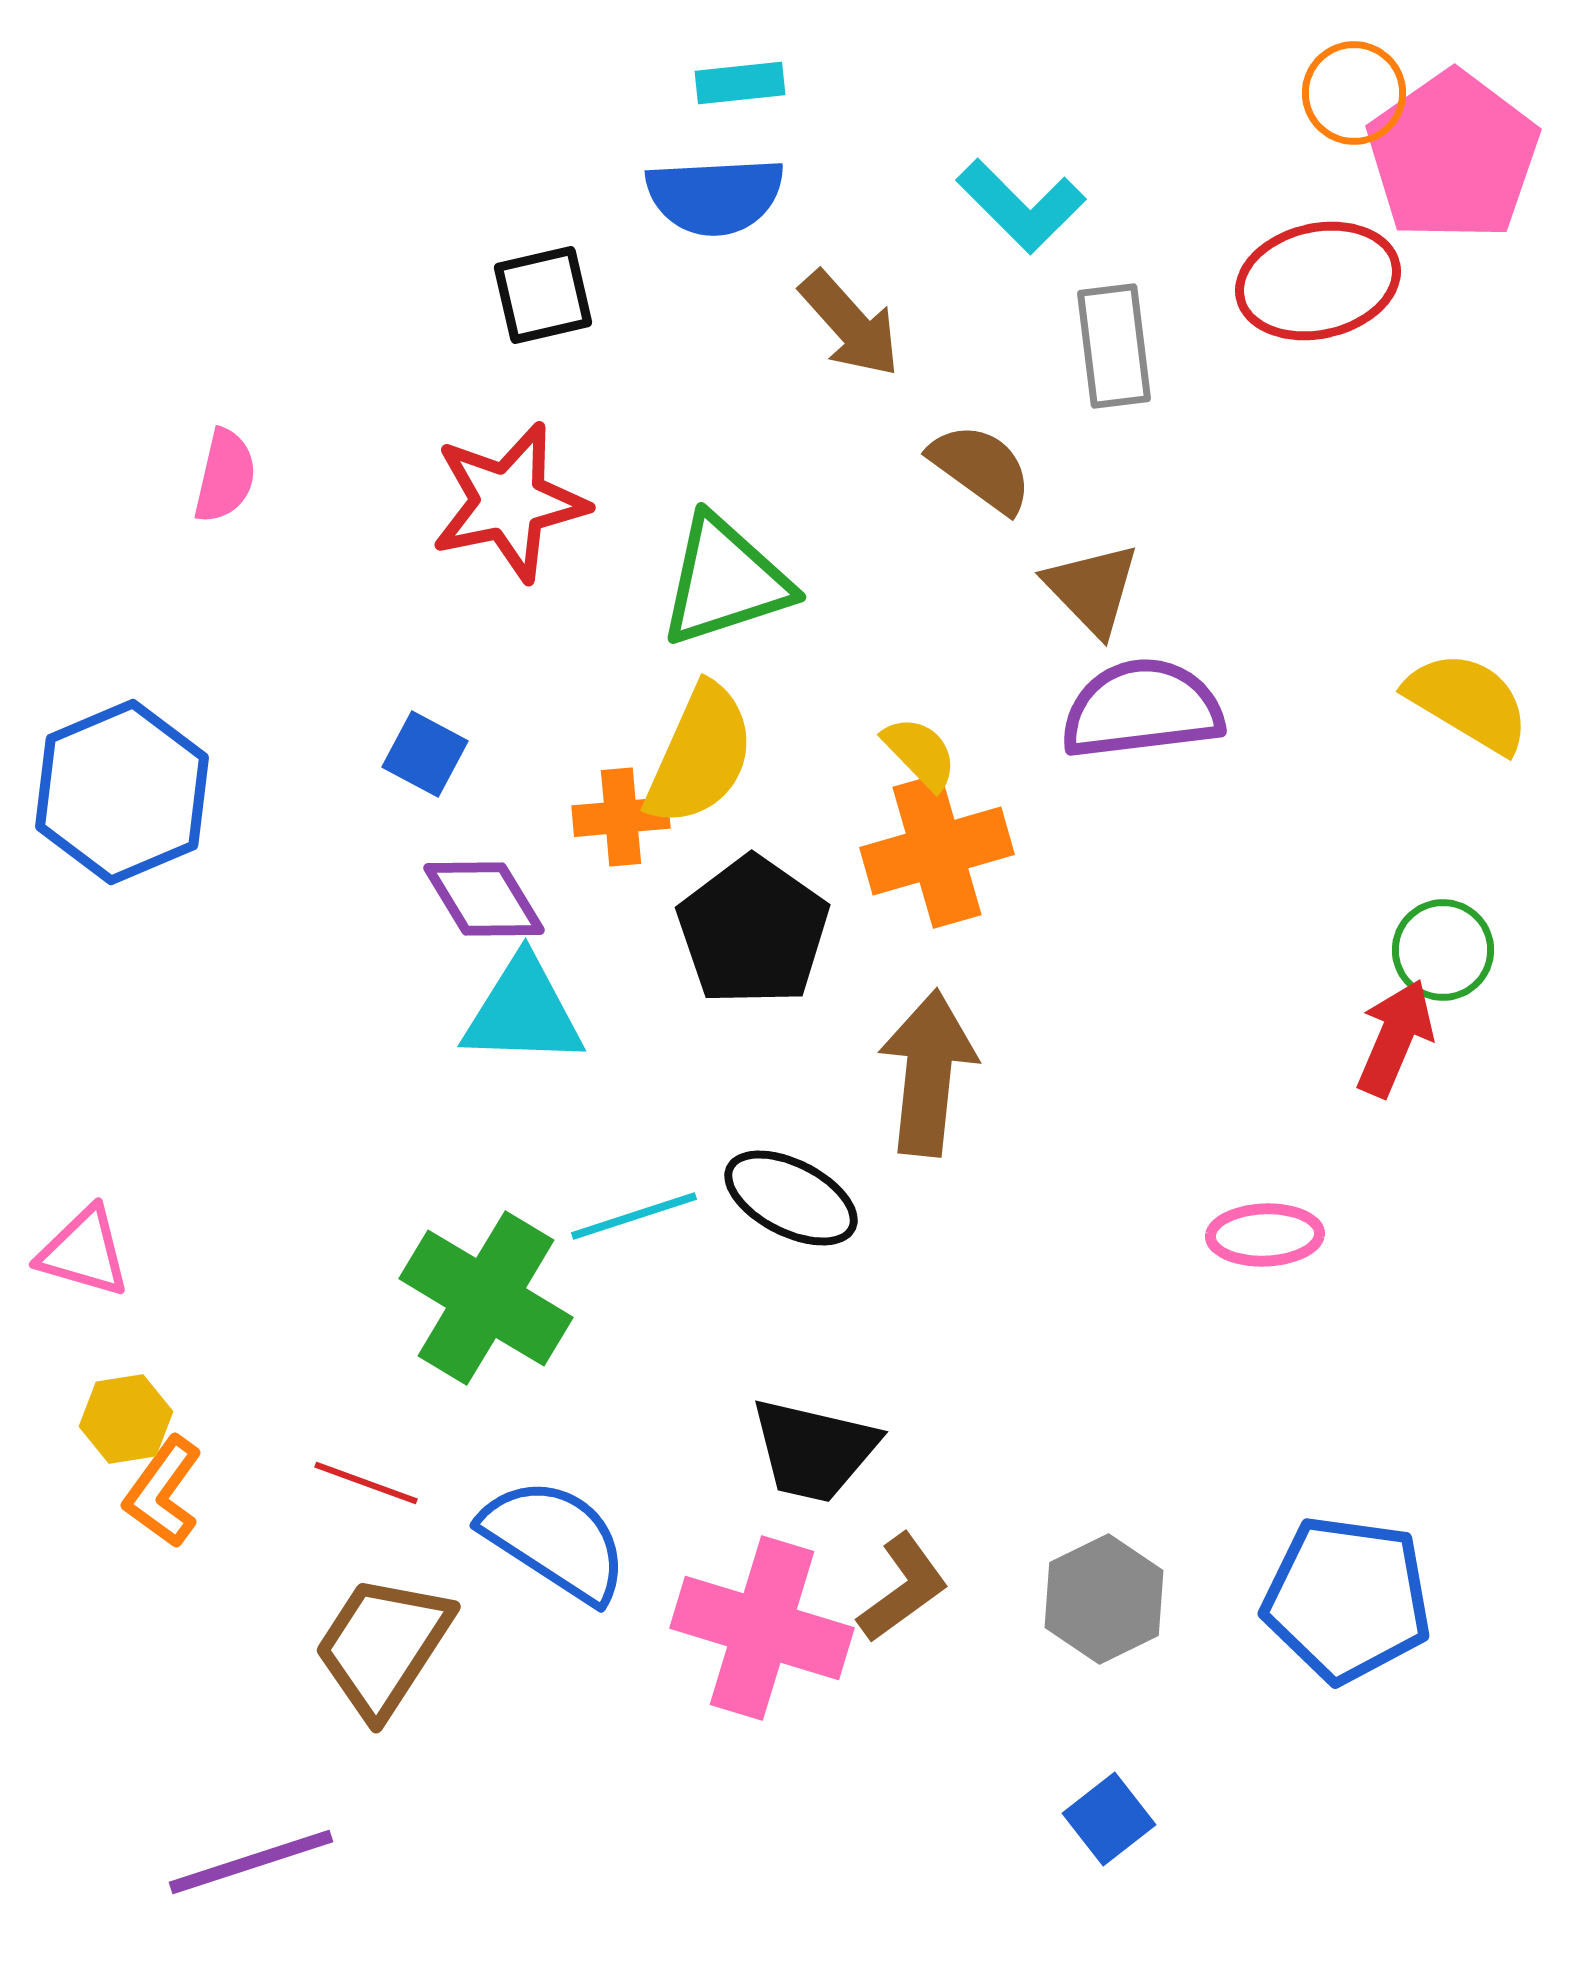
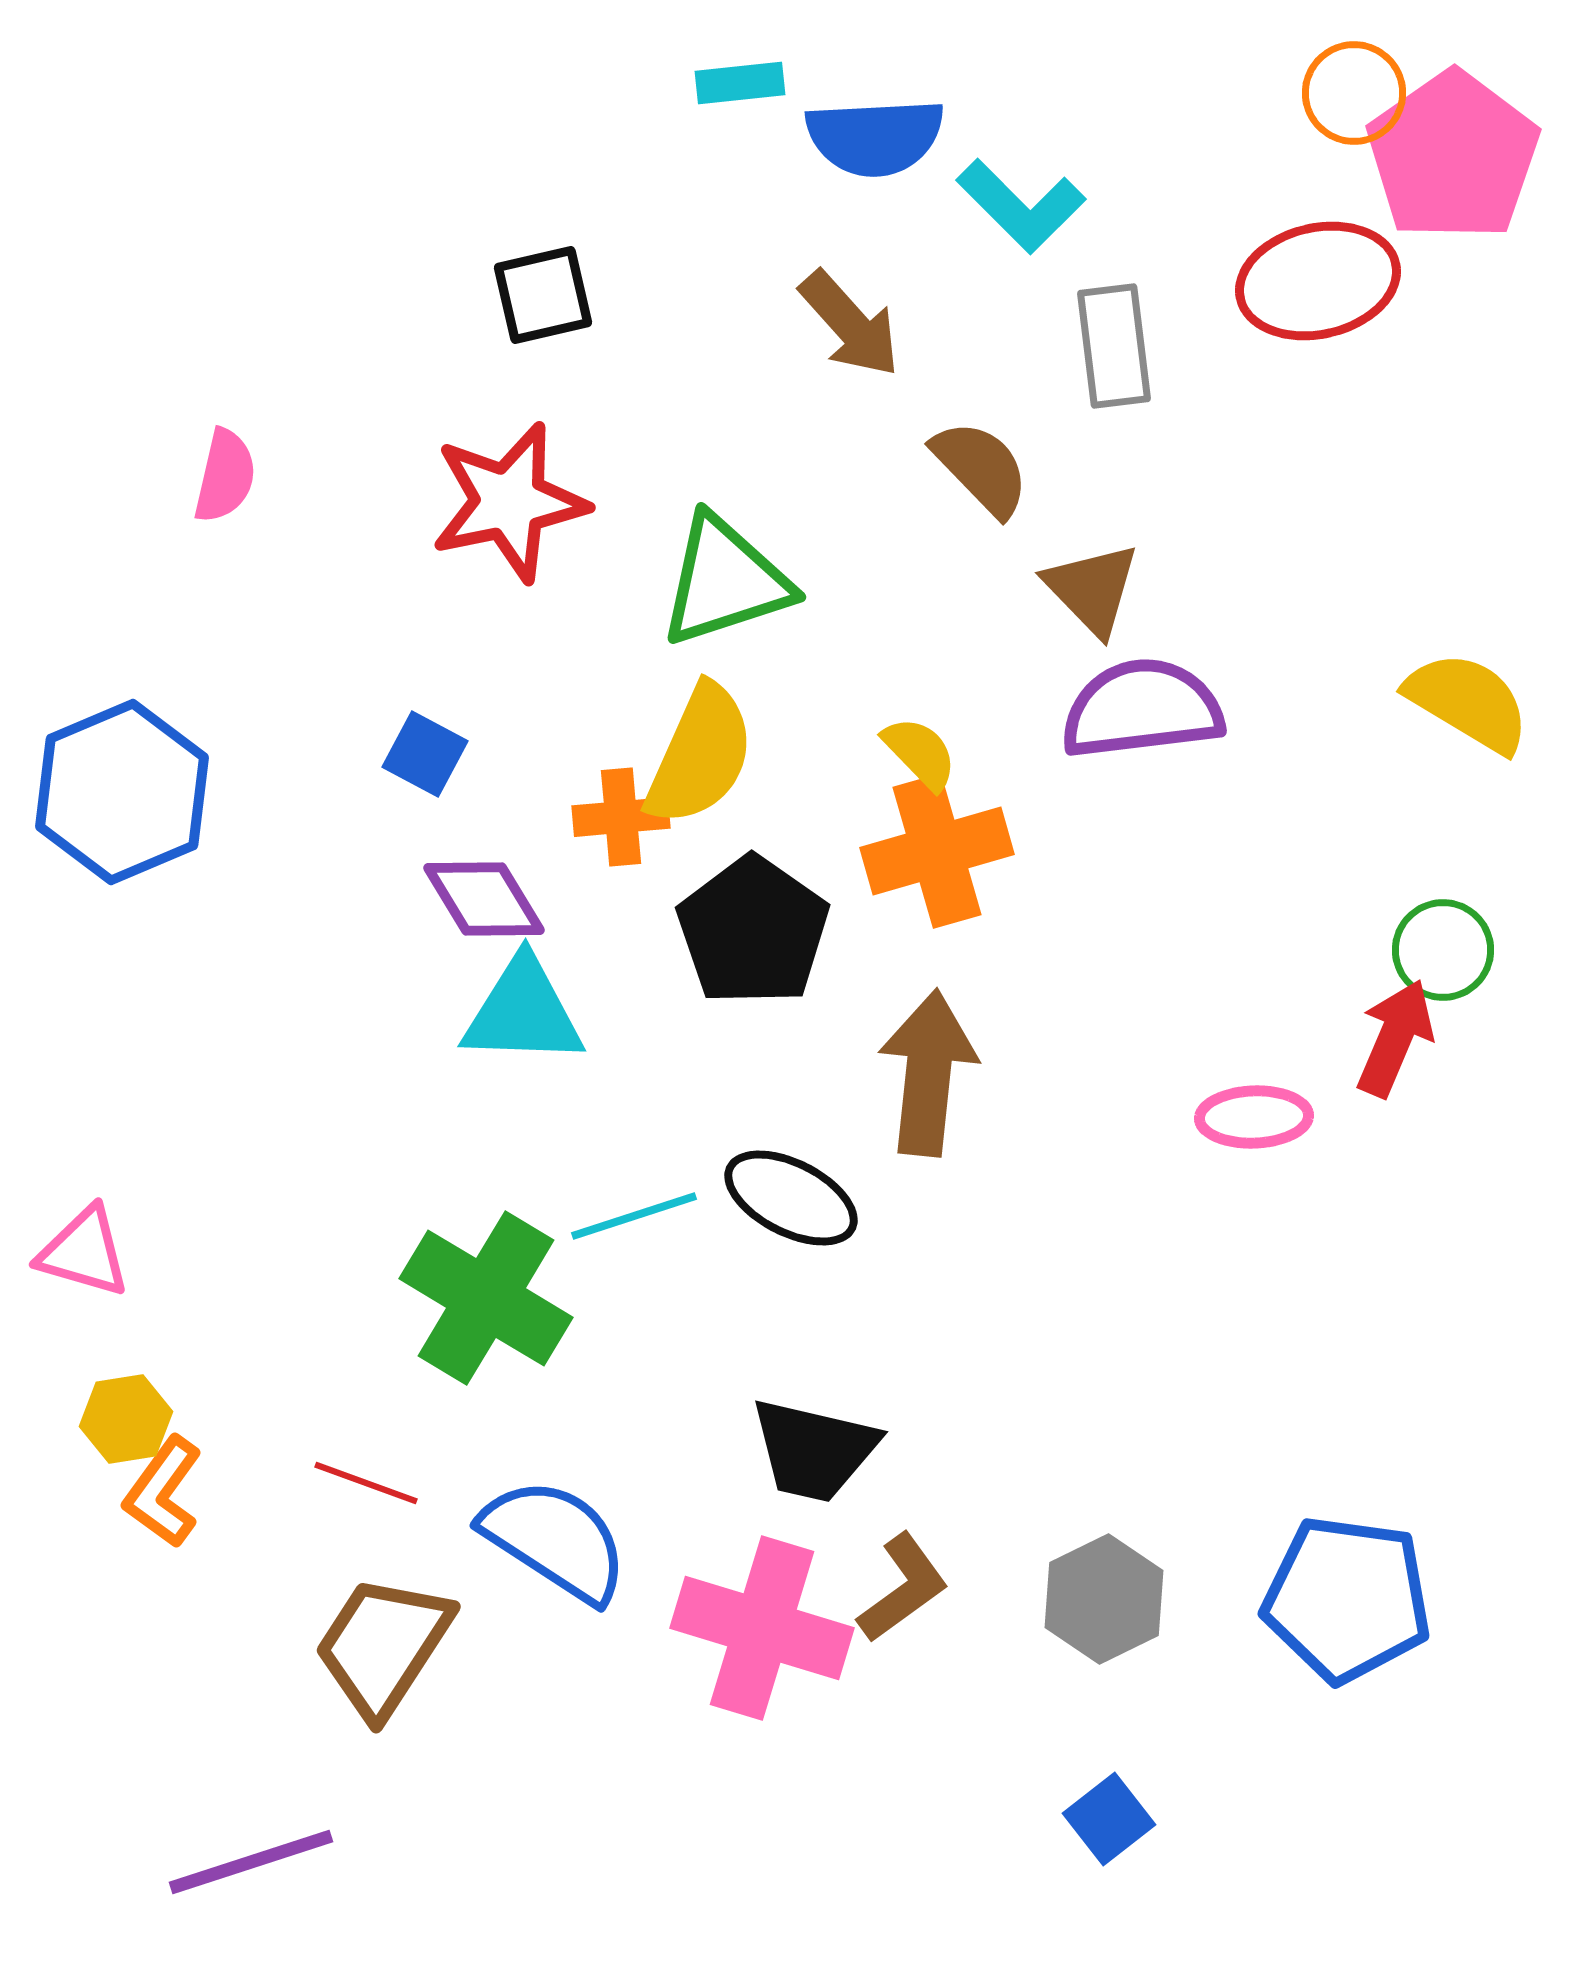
blue semicircle at (715, 196): moved 160 px right, 59 px up
brown semicircle at (981, 468): rotated 10 degrees clockwise
pink ellipse at (1265, 1235): moved 11 px left, 118 px up
